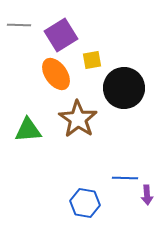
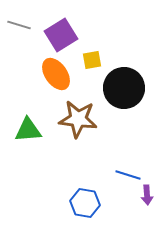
gray line: rotated 15 degrees clockwise
brown star: rotated 27 degrees counterclockwise
blue line: moved 3 px right, 3 px up; rotated 15 degrees clockwise
